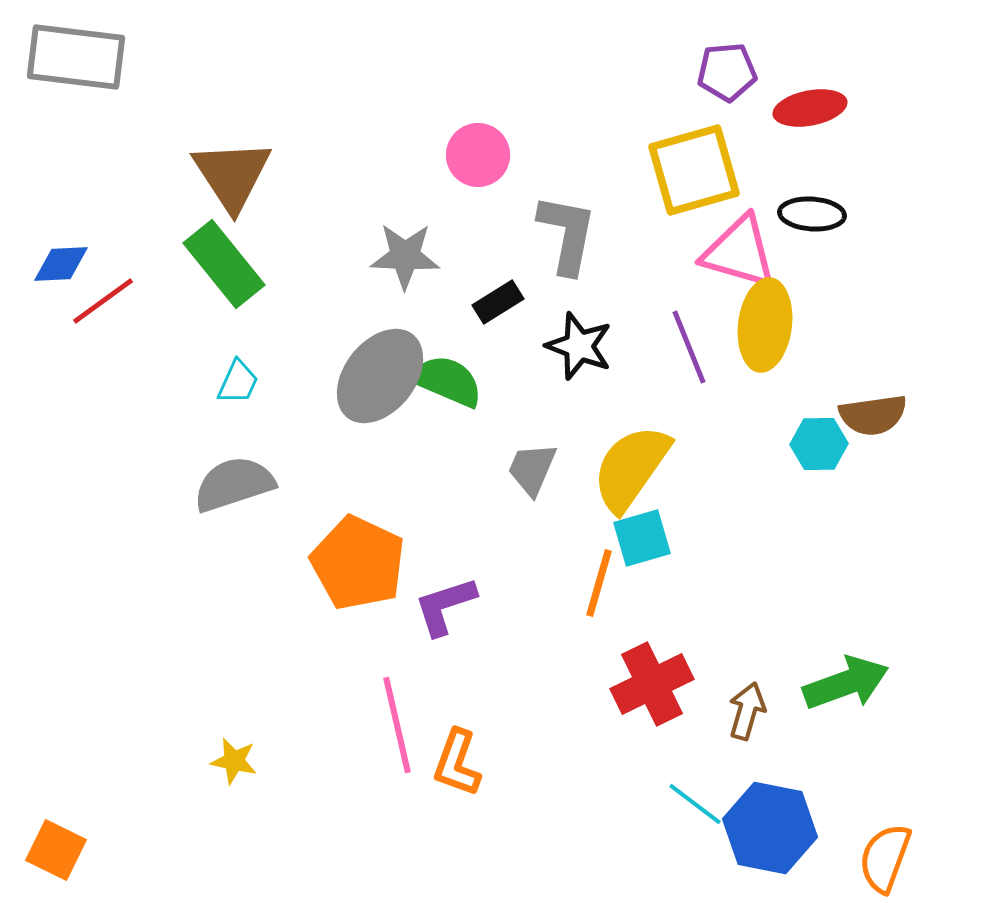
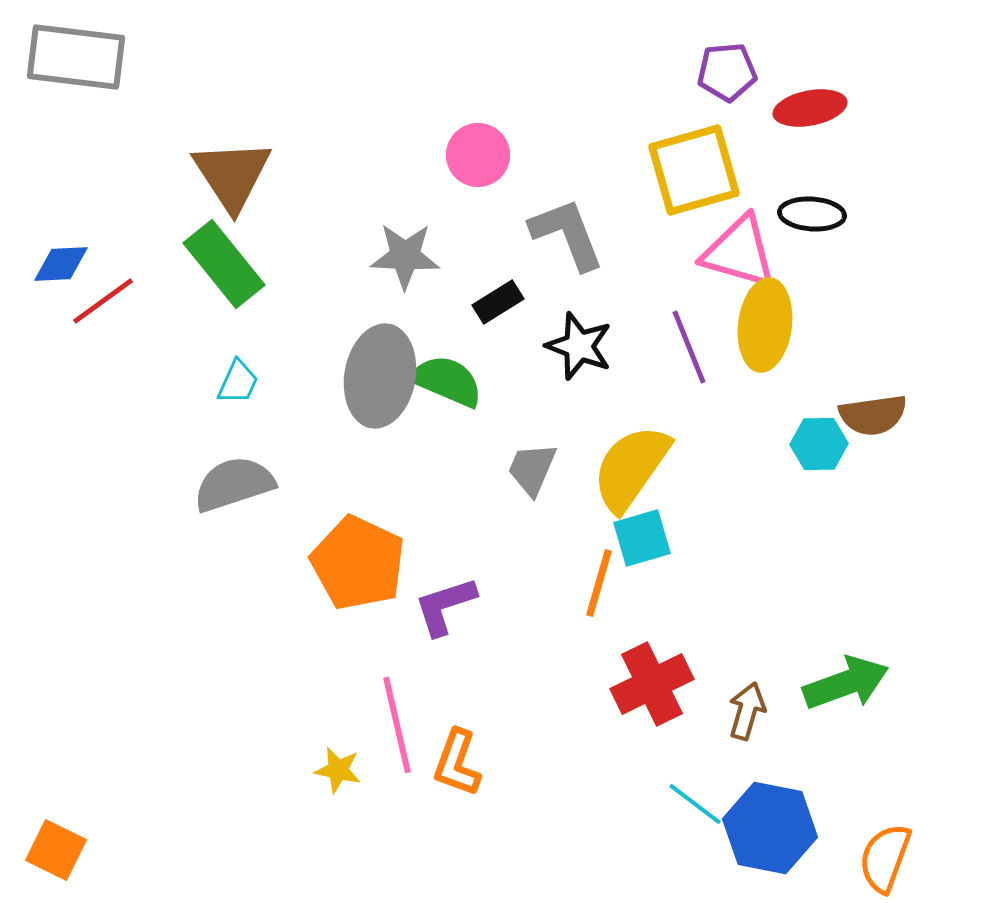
gray L-shape: rotated 32 degrees counterclockwise
gray ellipse: rotated 28 degrees counterclockwise
yellow star: moved 104 px right, 9 px down
